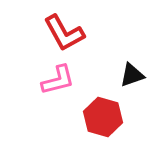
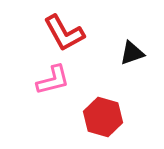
black triangle: moved 22 px up
pink L-shape: moved 5 px left
